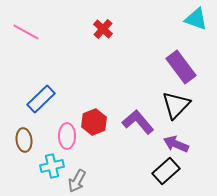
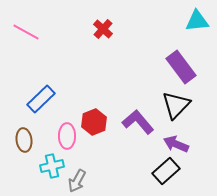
cyan triangle: moved 1 px right, 2 px down; rotated 25 degrees counterclockwise
